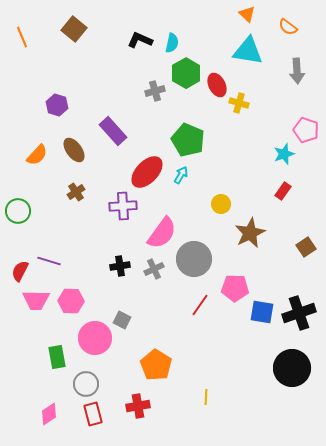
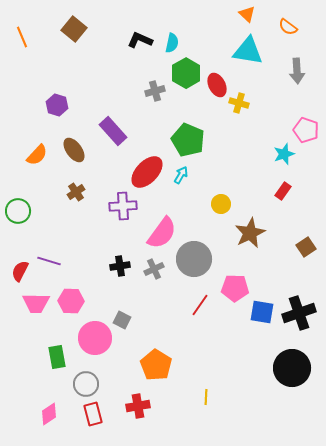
pink trapezoid at (36, 300): moved 3 px down
